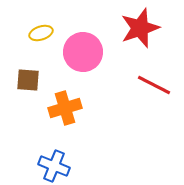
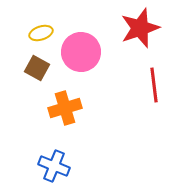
pink circle: moved 2 px left
brown square: moved 9 px right, 12 px up; rotated 25 degrees clockwise
red line: rotated 56 degrees clockwise
